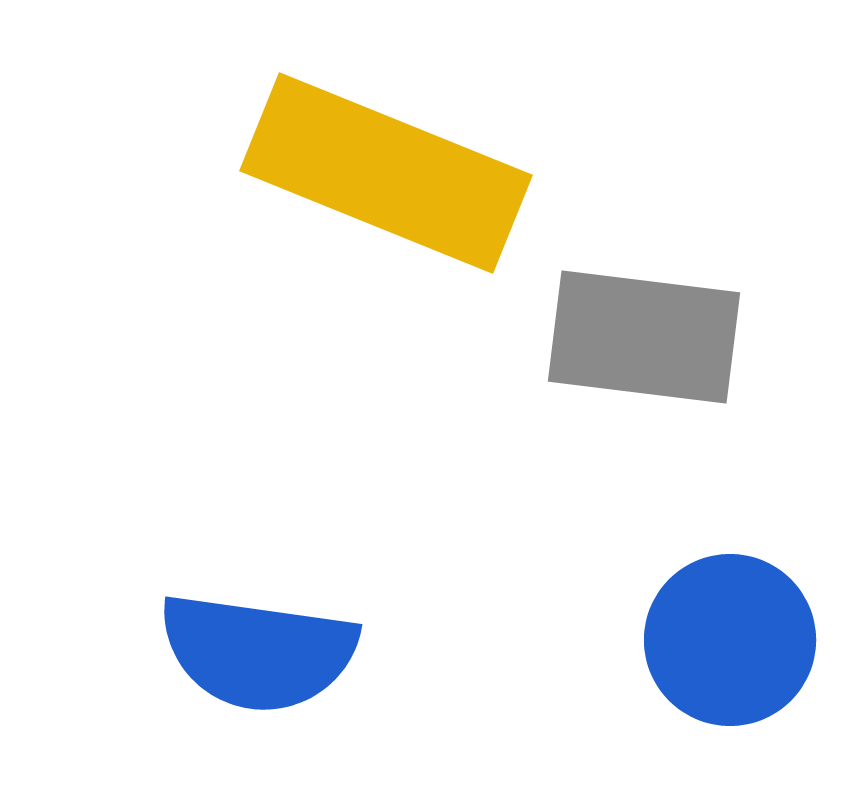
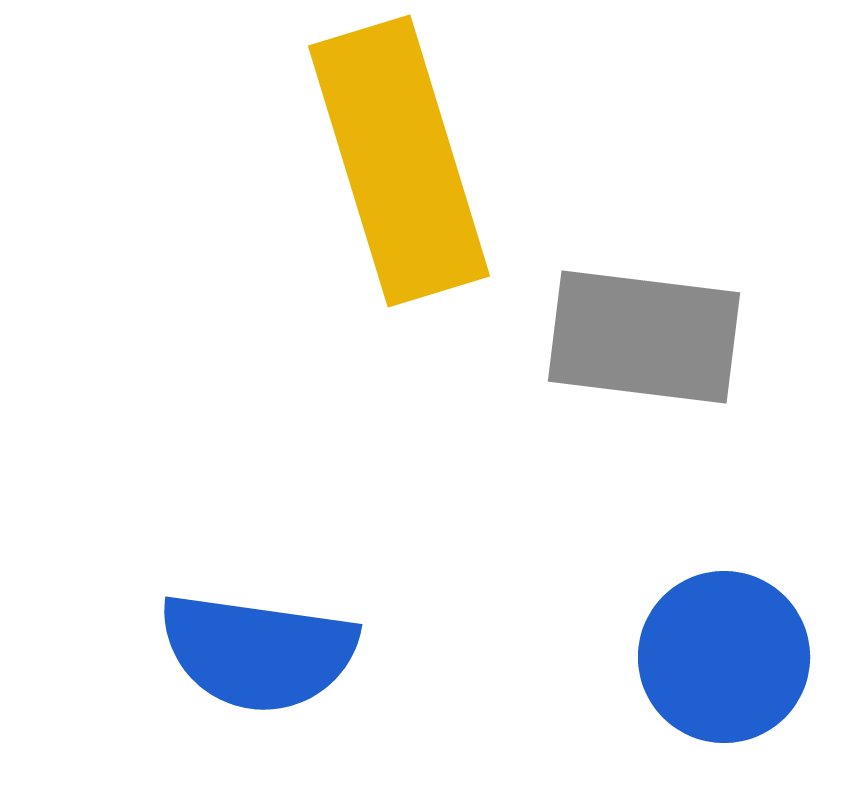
yellow rectangle: moved 13 px right, 12 px up; rotated 51 degrees clockwise
blue circle: moved 6 px left, 17 px down
